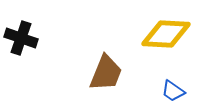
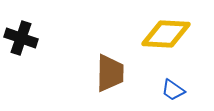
brown trapezoid: moved 4 px right; rotated 21 degrees counterclockwise
blue trapezoid: moved 1 px up
